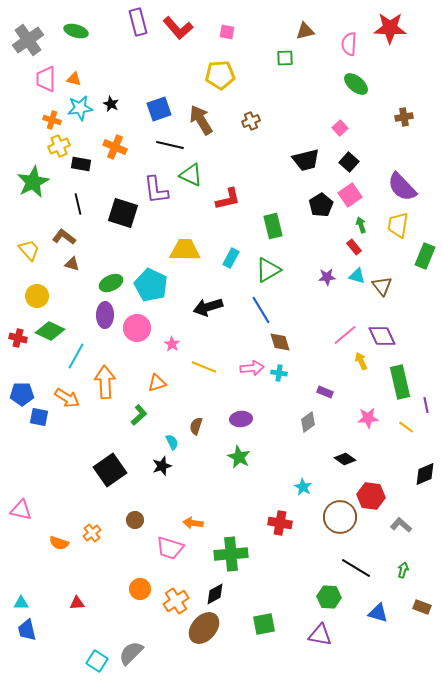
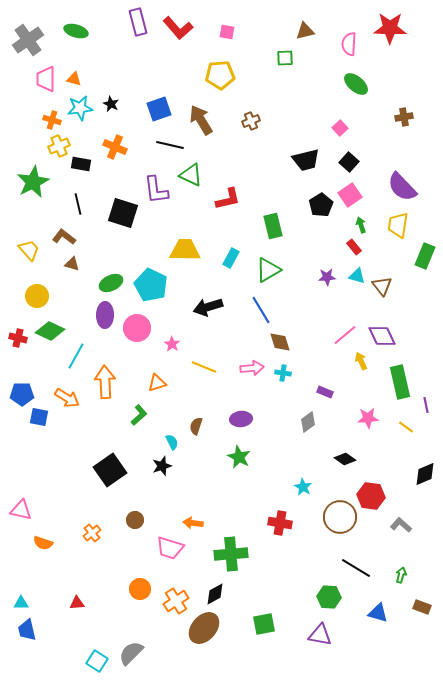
cyan cross at (279, 373): moved 4 px right
orange semicircle at (59, 543): moved 16 px left
green arrow at (403, 570): moved 2 px left, 5 px down
